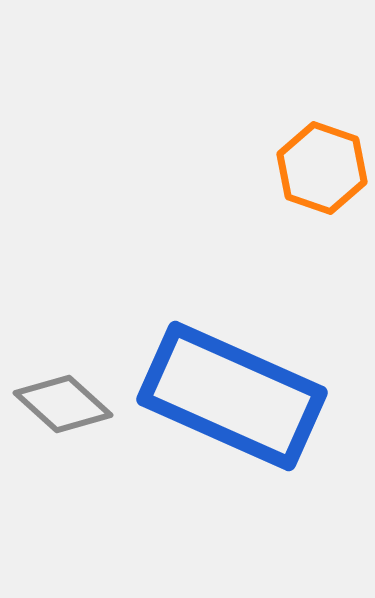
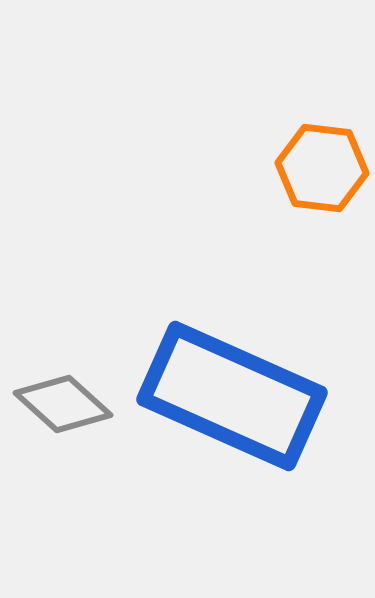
orange hexagon: rotated 12 degrees counterclockwise
